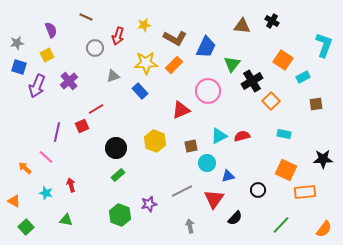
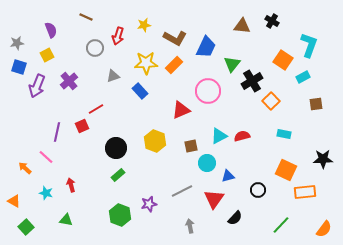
cyan L-shape at (324, 45): moved 15 px left
